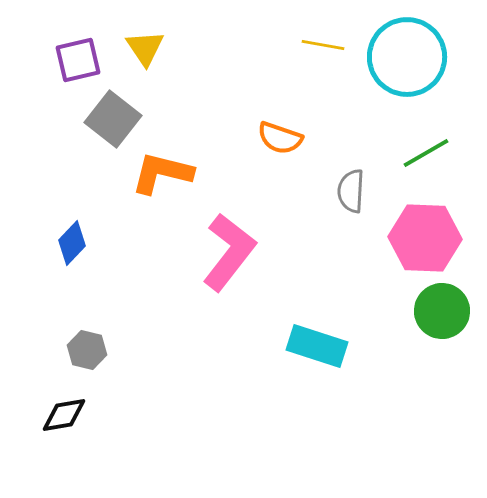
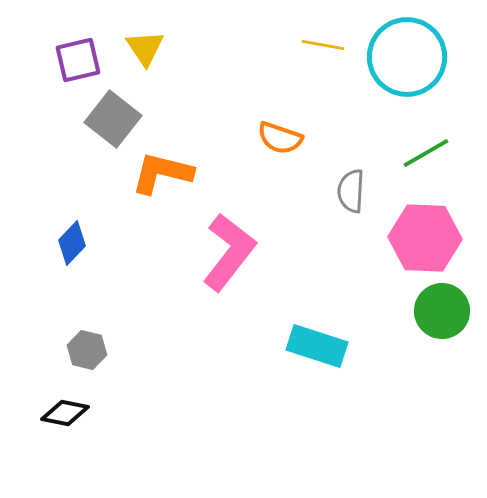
black diamond: moved 1 px right, 2 px up; rotated 21 degrees clockwise
